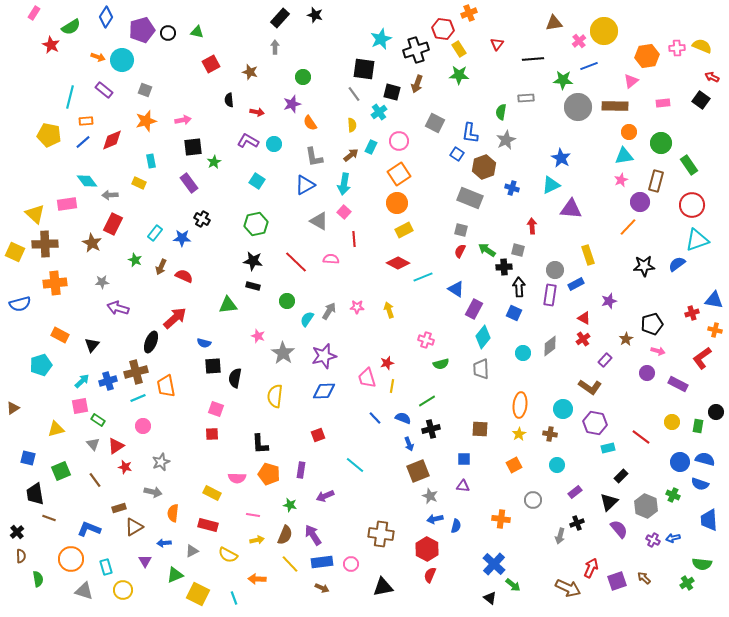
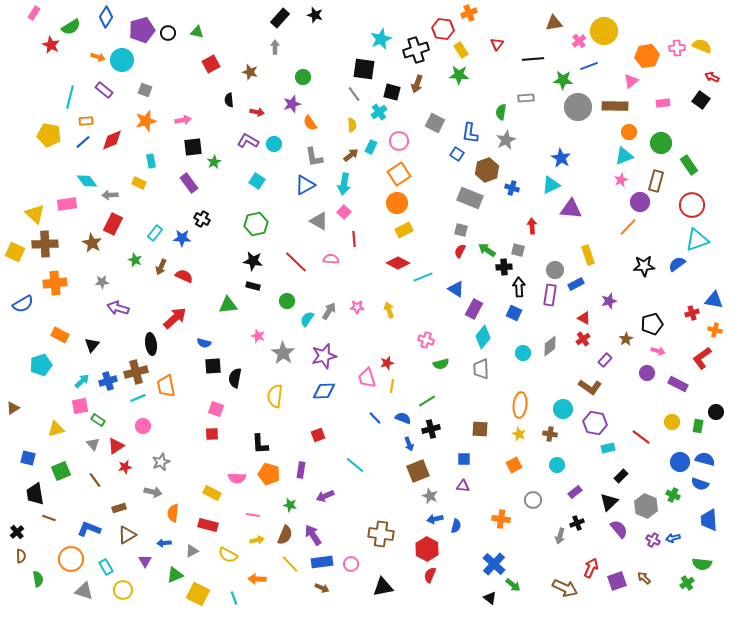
yellow rectangle at (459, 49): moved 2 px right, 1 px down
cyan triangle at (624, 156): rotated 12 degrees counterclockwise
brown hexagon at (484, 167): moved 3 px right, 3 px down
blue semicircle at (20, 304): moved 3 px right; rotated 15 degrees counterclockwise
black ellipse at (151, 342): moved 2 px down; rotated 30 degrees counterclockwise
yellow star at (519, 434): rotated 16 degrees counterclockwise
red star at (125, 467): rotated 24 degrees counterclockwise
brown triangle at (134, 527): moved 7 px left, 8 px down
cyan rectangle at (106, 567): rotated 14 degrees counterclockwise
brown arrow at (568, 588): moved 3 px left
